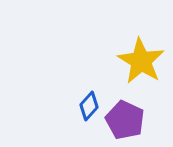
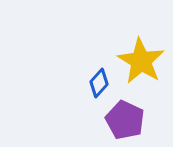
blue diamond: moved 10 px right, 23 px up
